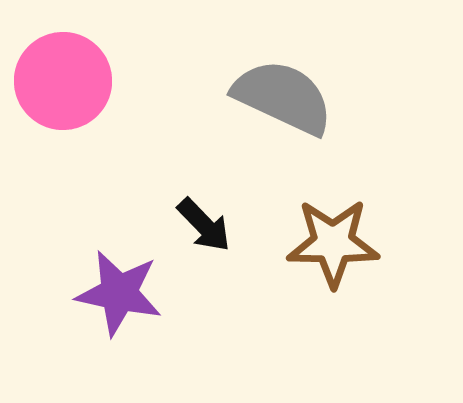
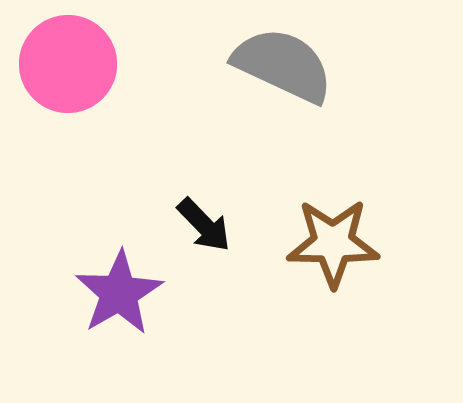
pink circle: moved 5 px right, 17 px up
gray semicircle: moved 32 px up
purple star: rotated 30 degrees clockwise
